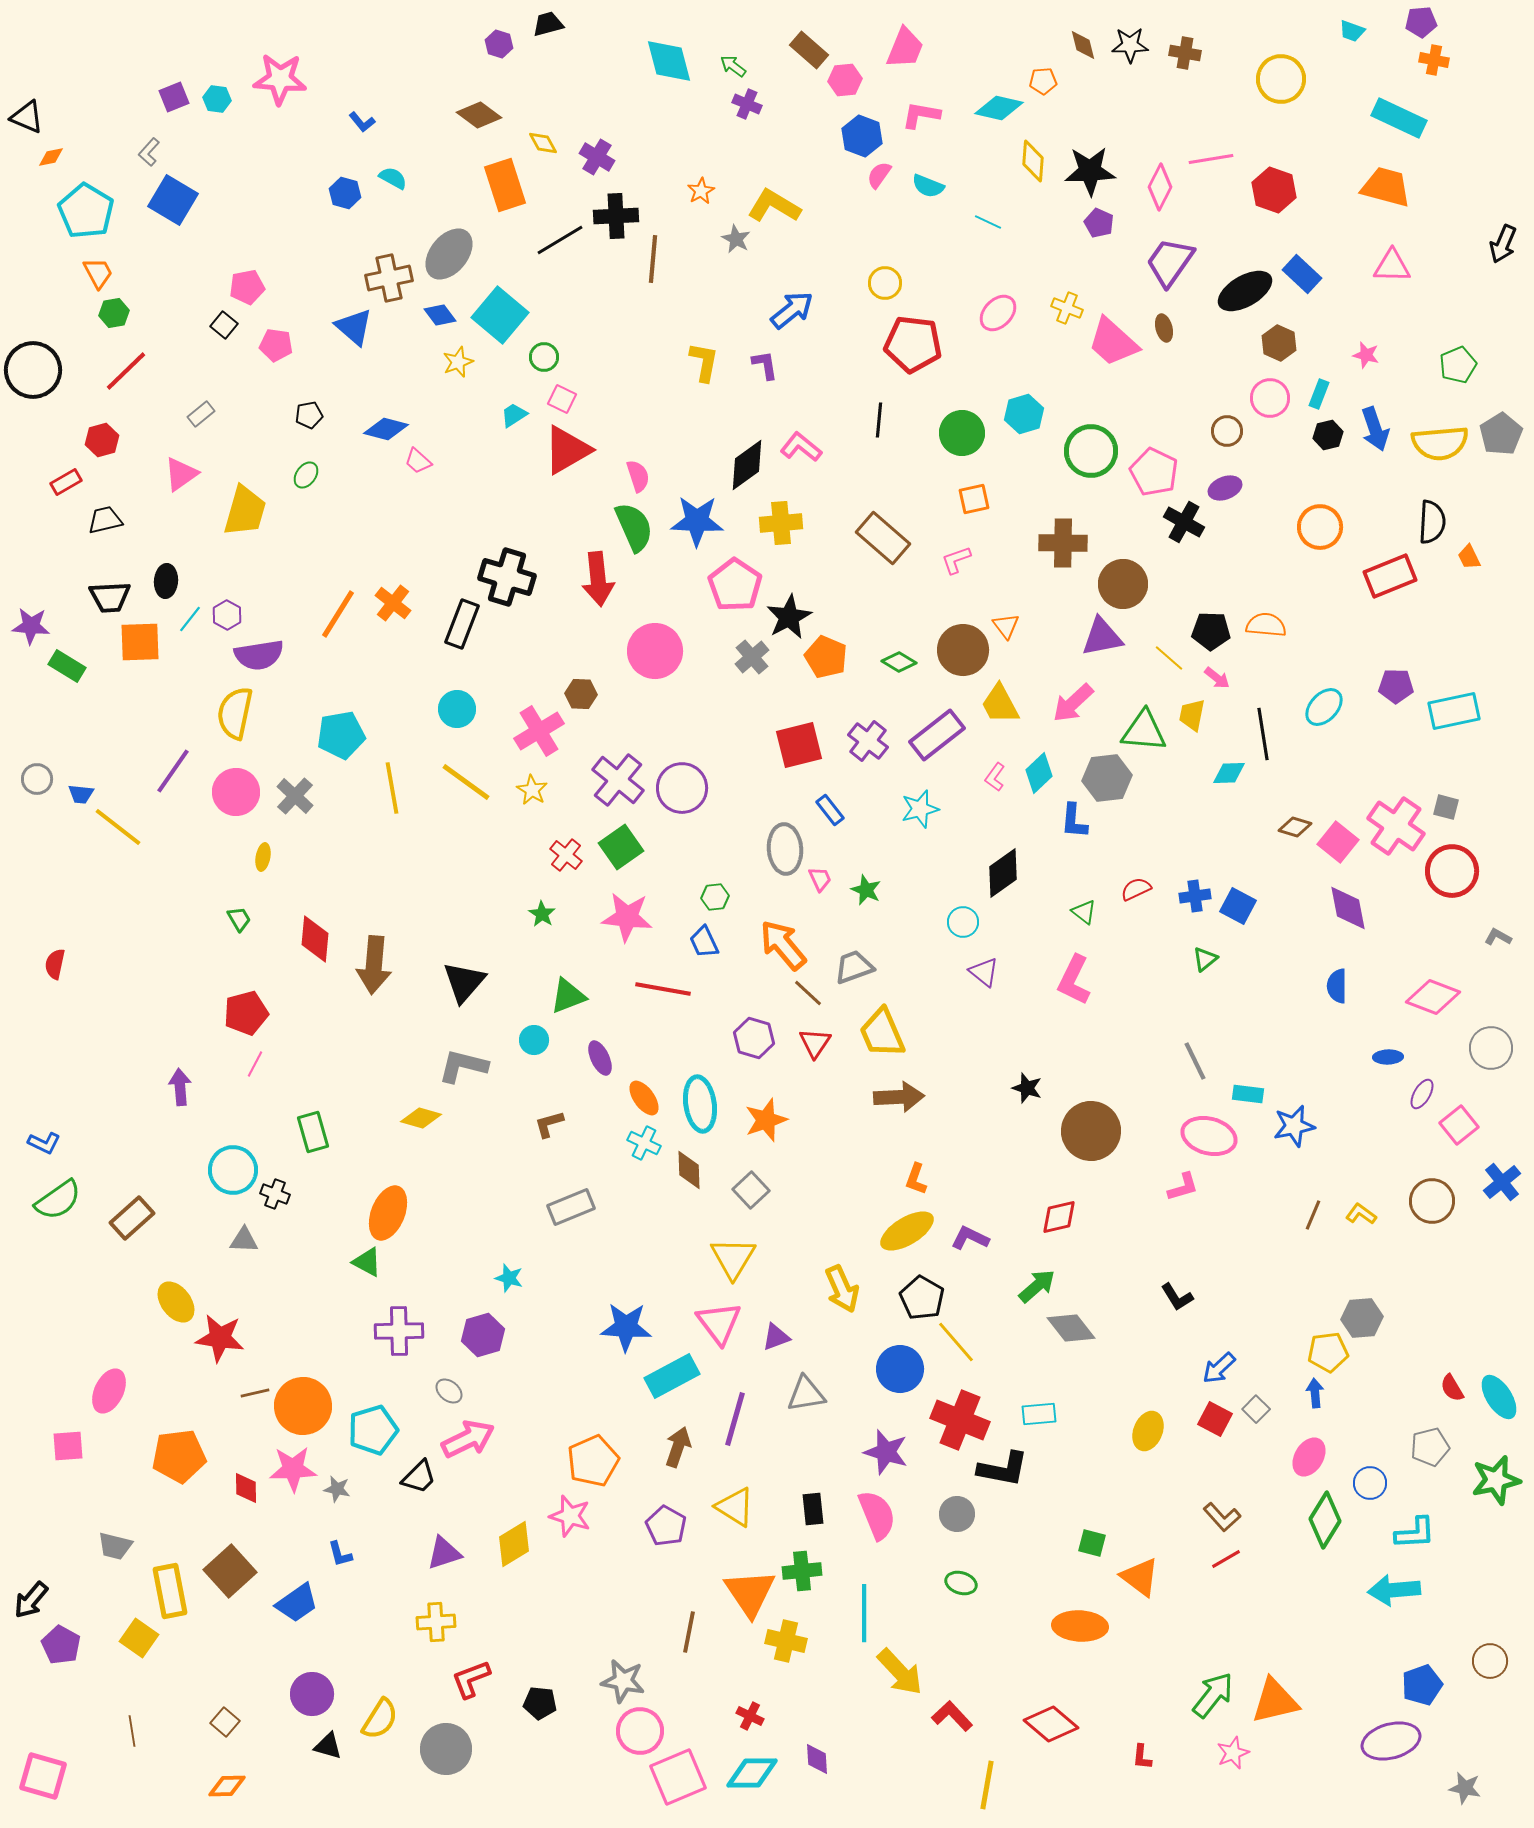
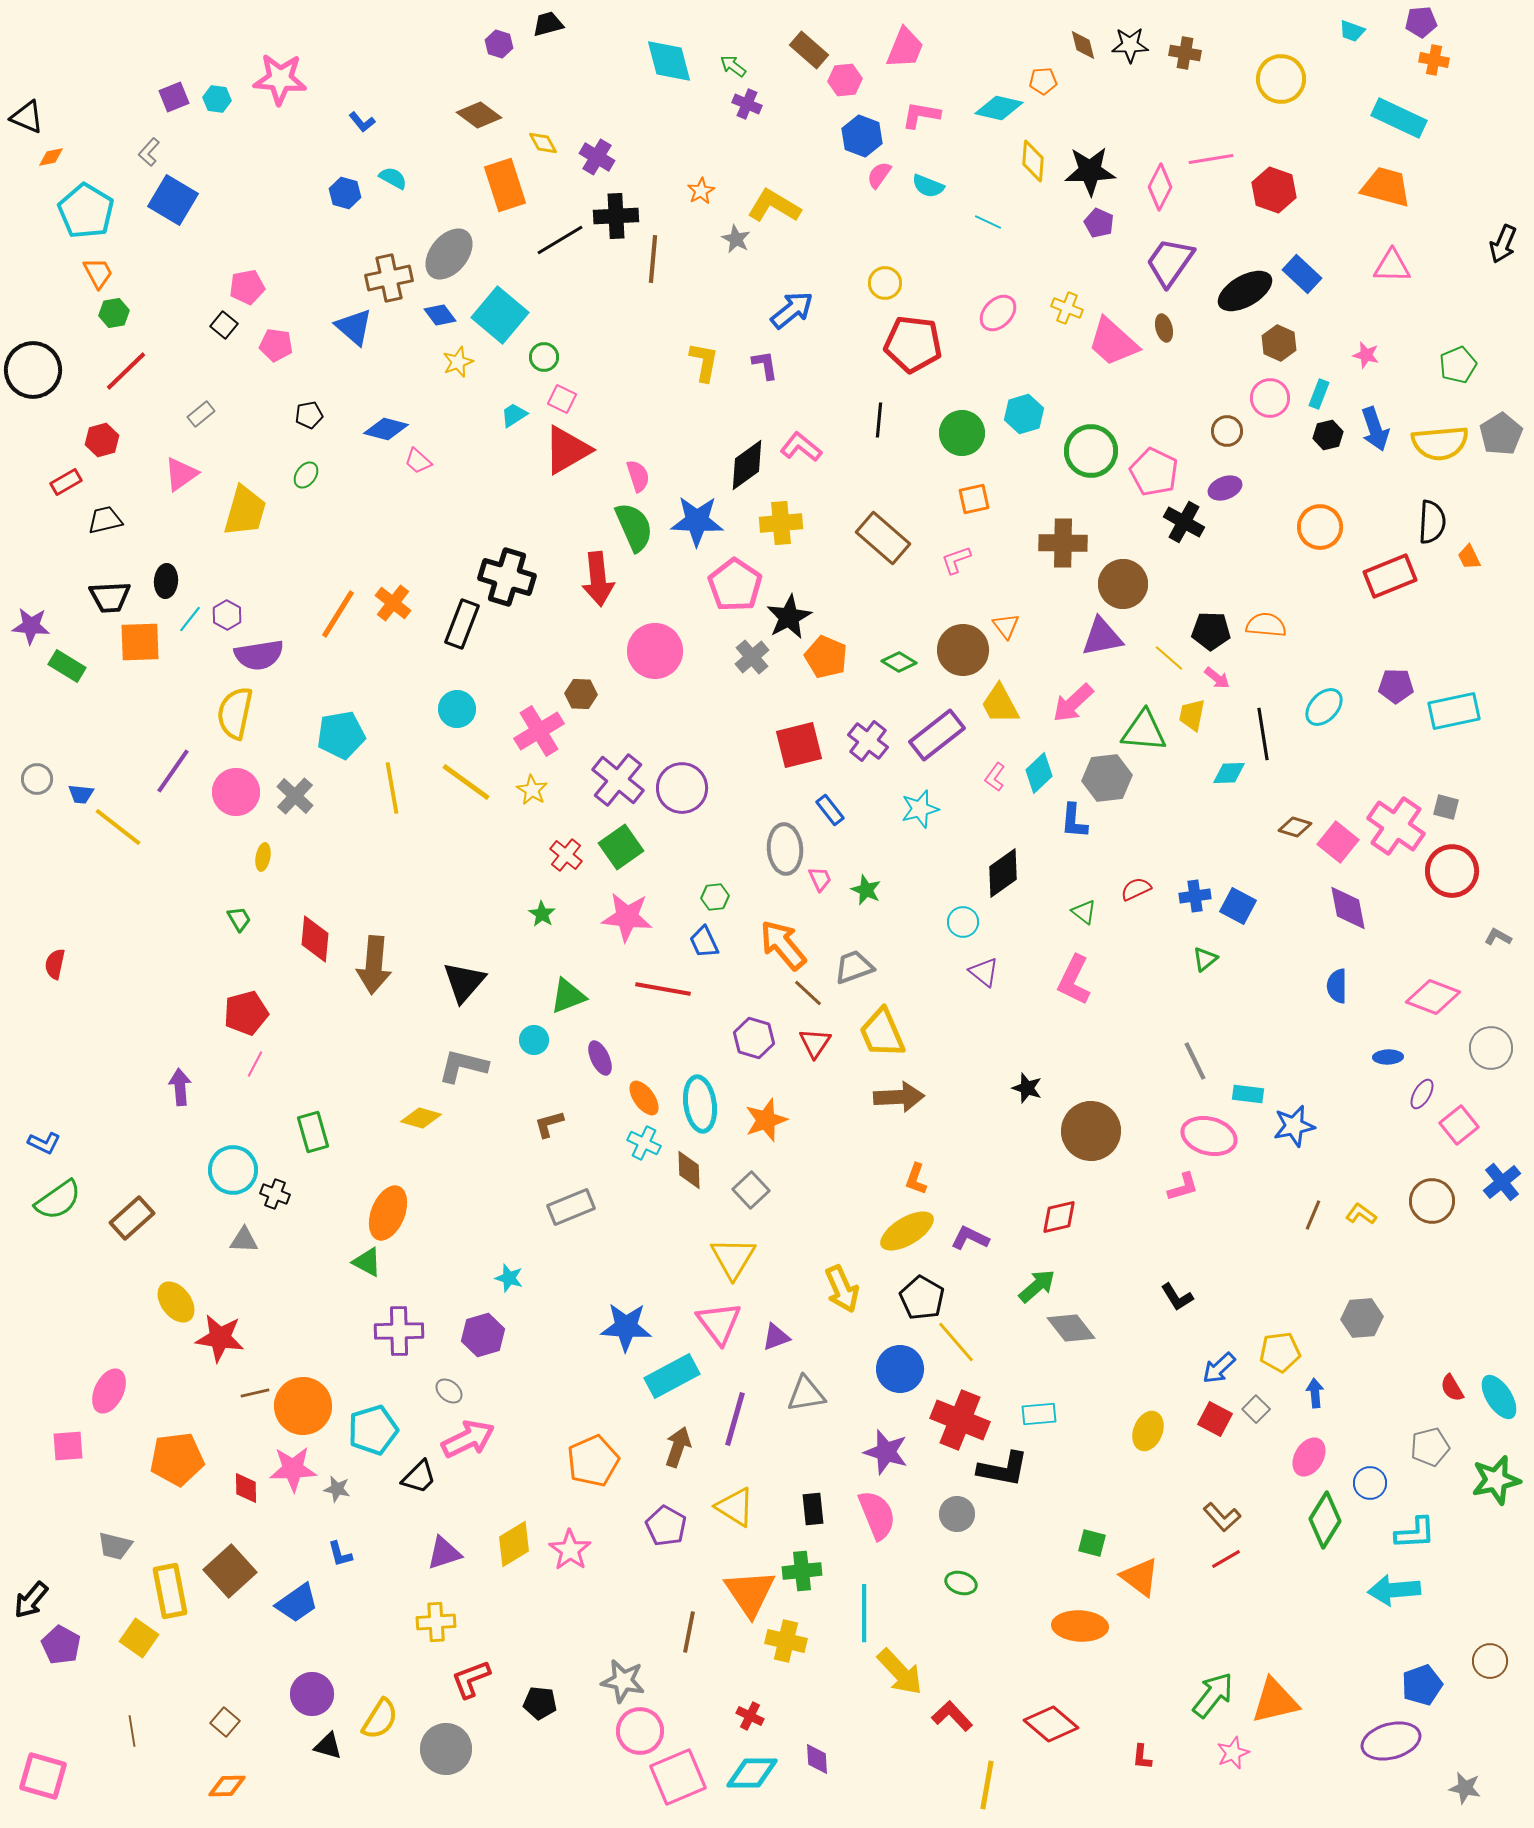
yellow pentagon at (1328, 1352): moved 48 px left
orange pentagon at (179, 1456): moved 2 px left, 3 px down
pink star at (570, 1516): moved 34 px down; rotated 18 degrees clockwise
